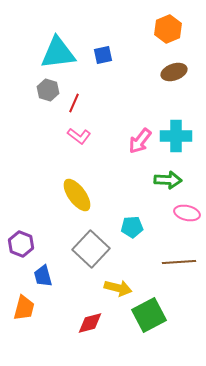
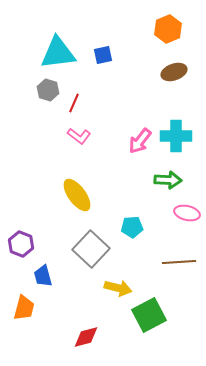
red diamond: moved 4 px left, 14 px down
